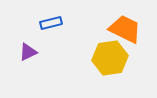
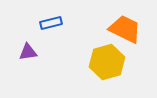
purple triangle: rotated 18 degrees clockwise
yellow hexagon: moved 3 px left, 4 px down; rotated 8 degrees counterclockwise
